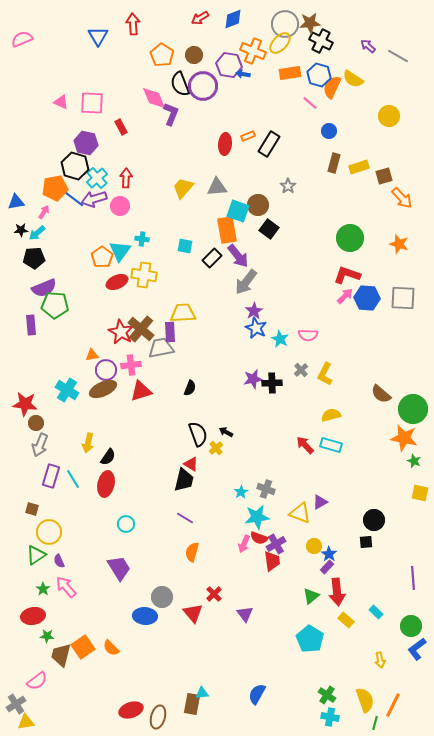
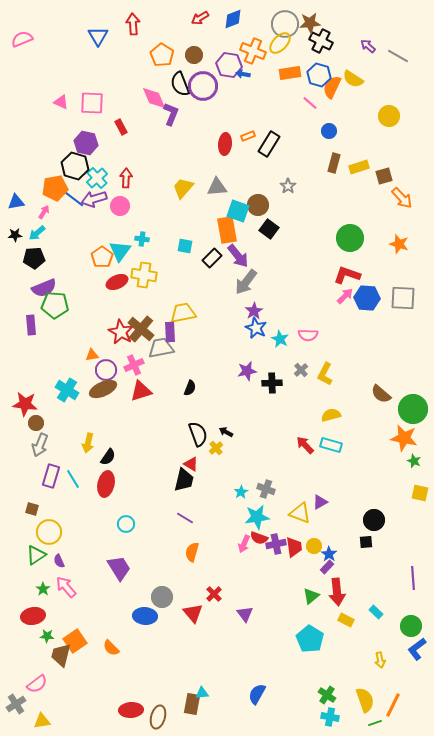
black star at (21, 230): moved 6 px left, 5 px down
yellow trapezoid at (183, 313): rotated 8 degrees counterclockwise
pink cross at (131, 365): moved 3 px right; rotated 18 degrees counterclockwise
purple star at (253, 379): moved 6 px left, 8 px up
purple cross at (276, 544): rotated 18 degrees clockwise
red trapezoid at (272, 561): moved 22 px right, 14 px up
yellow rectangle at (346, 620): rotated 14 degrees counterclockwise
orange square at (83, 647): moved 8 px left, 6 px up
pink semicircle at (37, 681): moved 3 px down
red ellipse at (131, 710): rotated 15 degrees clockwise
yellow triangle at (26, 722): moved 16 px right, 1 px up
green line at (375, 723): rotated 56 degrees clockwise
